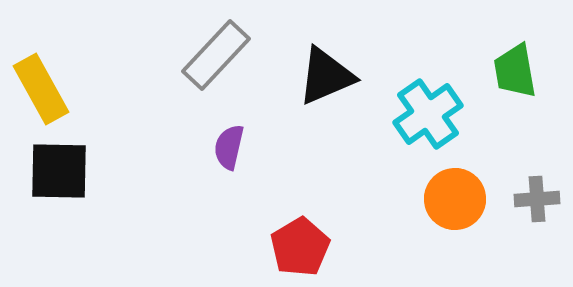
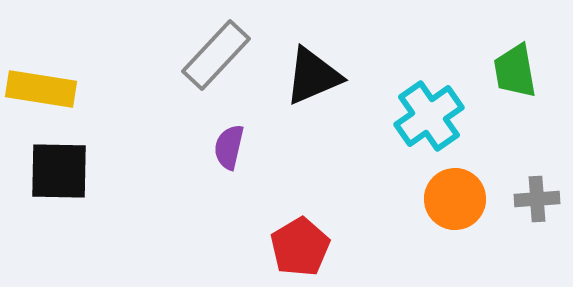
black triangle: moved 13 px left
yellow rectangle: rotated 52 degrees counterclockwise
cyan cross: moved 1 px right, 2 px down
